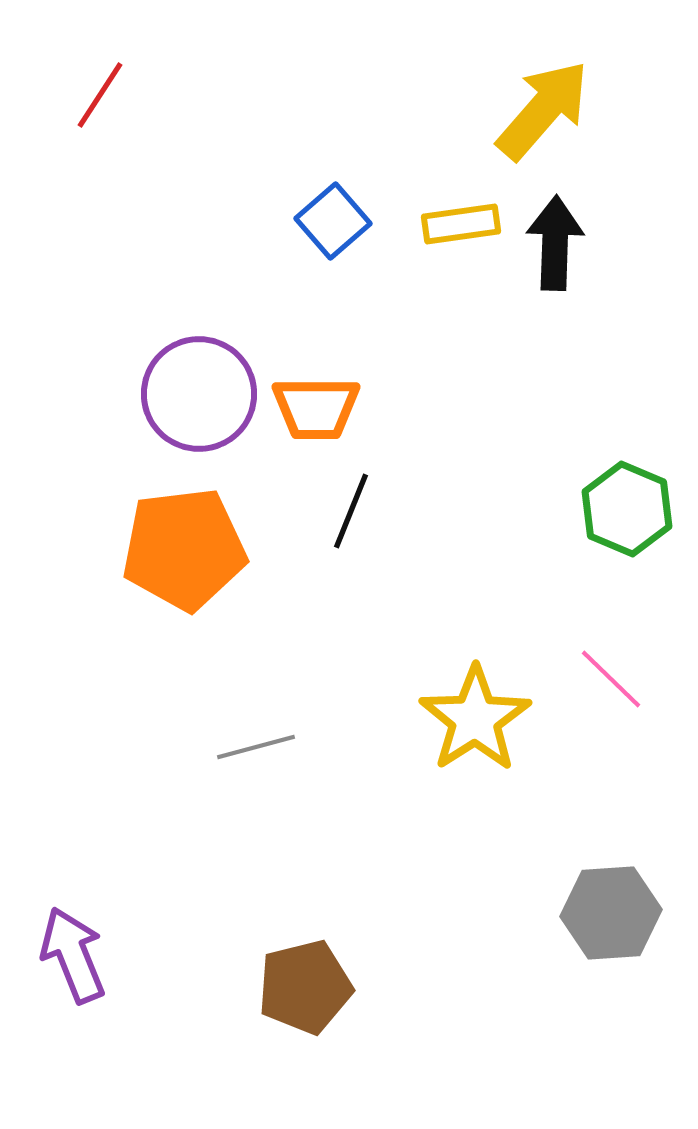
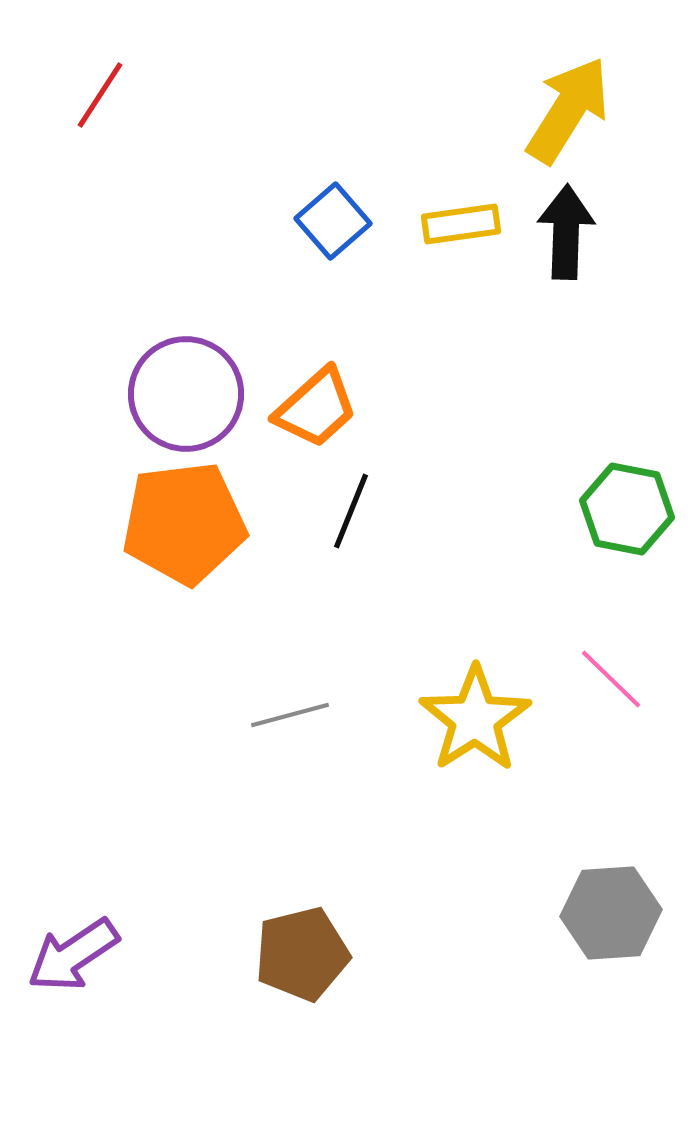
yellow arrow: moved 25 px right; rotated 9 degrees counterclockwise
black arrow: moved 11 px right, 11 px up
purple circle: moved 13 px left
orange trapezoid: rotated 42 degrees counterclockwise
green hexagon: rotated 12 degrees counterclockwise
orange pentagon: moved 26 px up
gray line: moved 34 px right, 32 px up
purple arrow: rotated 102 degrees counterclockwise
brown pentagon: moved 3 px left, 33 px up
